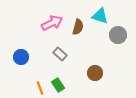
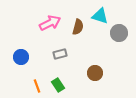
pink arrow: moved 2 px left
gray circle: moved 1 px right, 2 px up
gray rectangle: rotated 56 degrees counterclockwise
orange line: moved 3 px left, 2 px up
